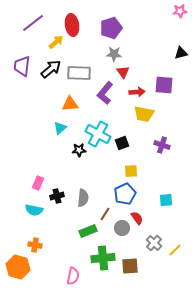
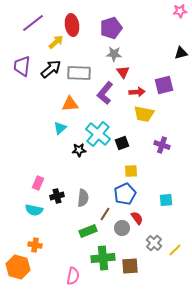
purple square: rotated 18 degrees counterclockwise
cyan cross: rotated 10 degrees clockwise
